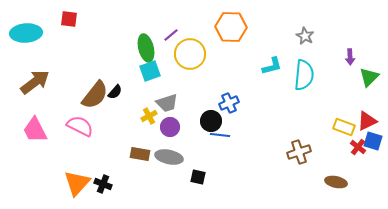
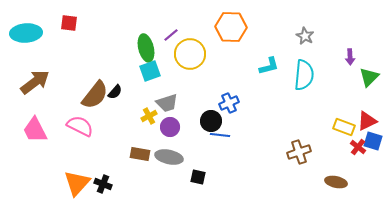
red square: moved 4 px down
cyan L-shape: moved 3 px left
